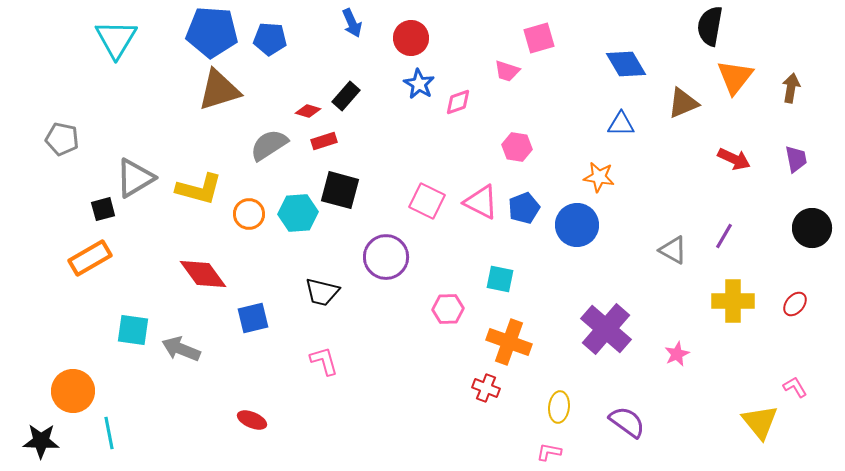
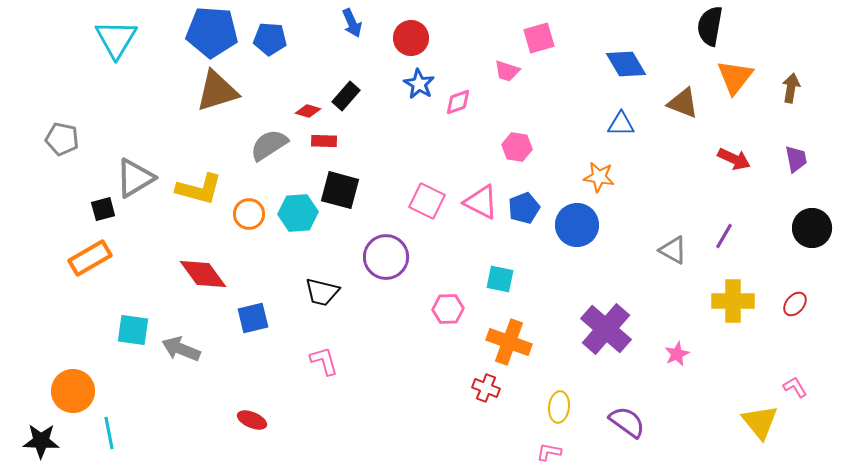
brown triangle at (219, 90): moved 2 px left, 1 px down
brown triangle at (683, 103): rotated 44 degrees clockwise
red rectangle at (324, 141): rotated 20 degrees clockwise
